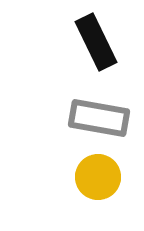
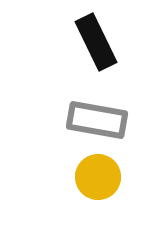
gray rectangle: moved 2 px left, 2 px down
